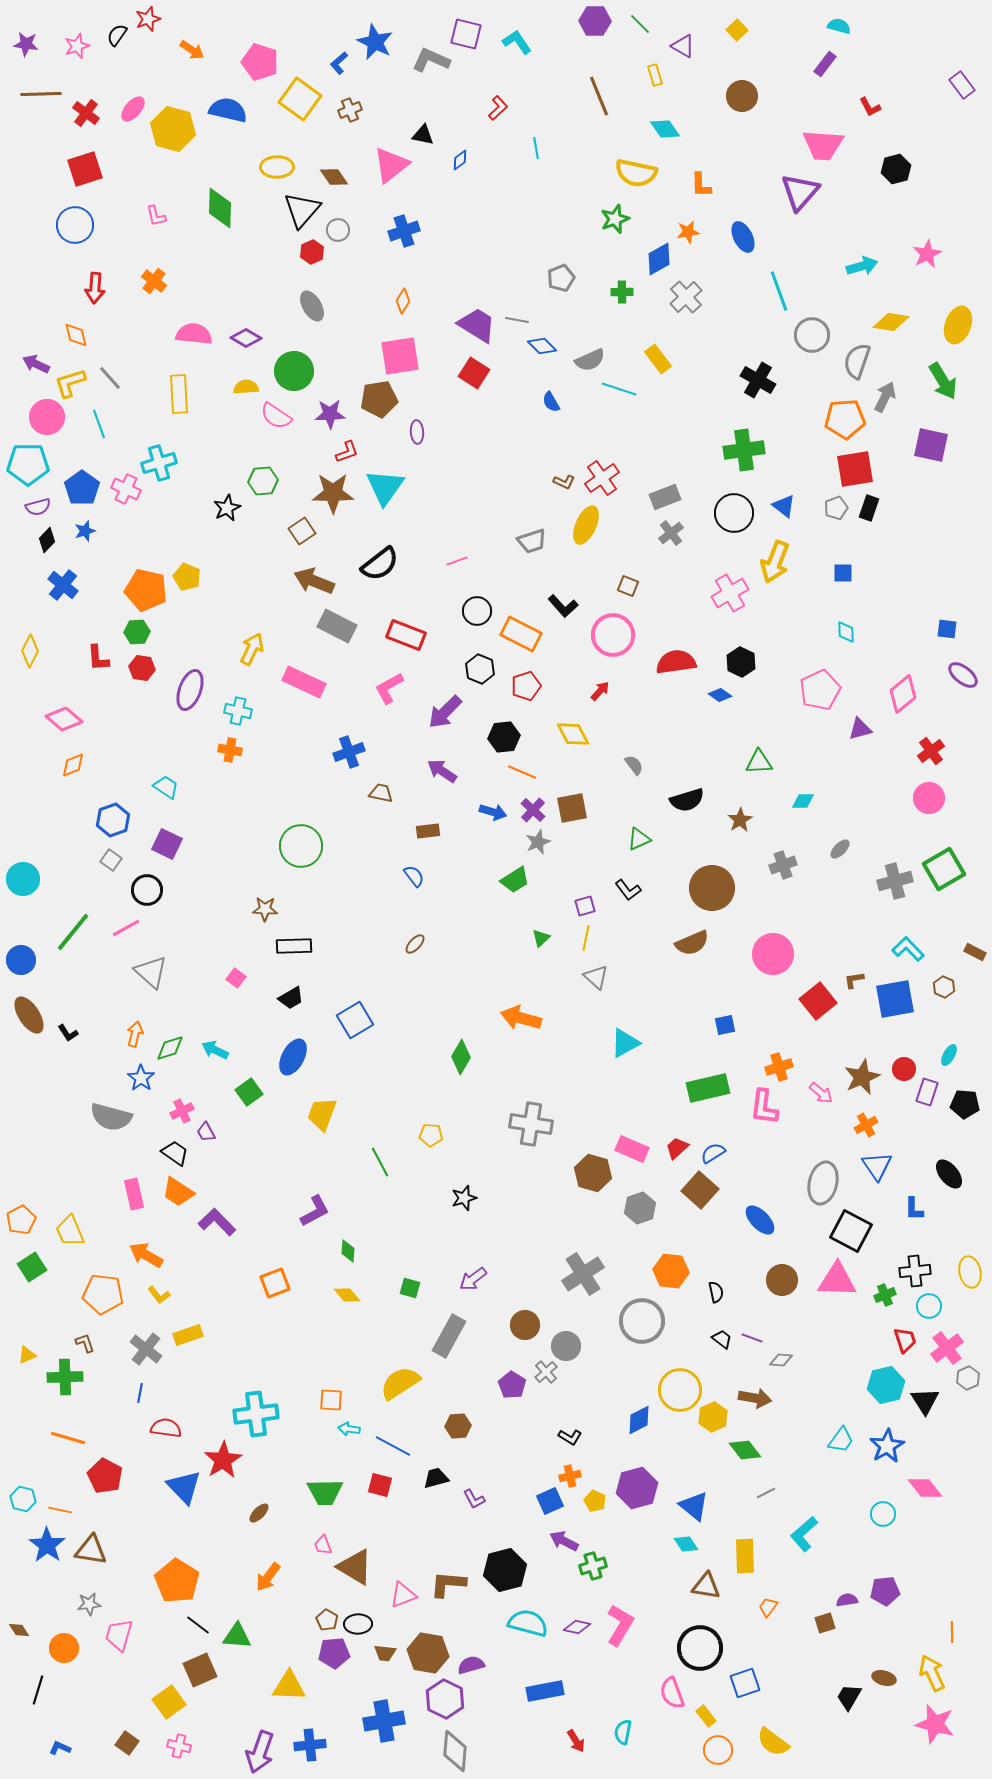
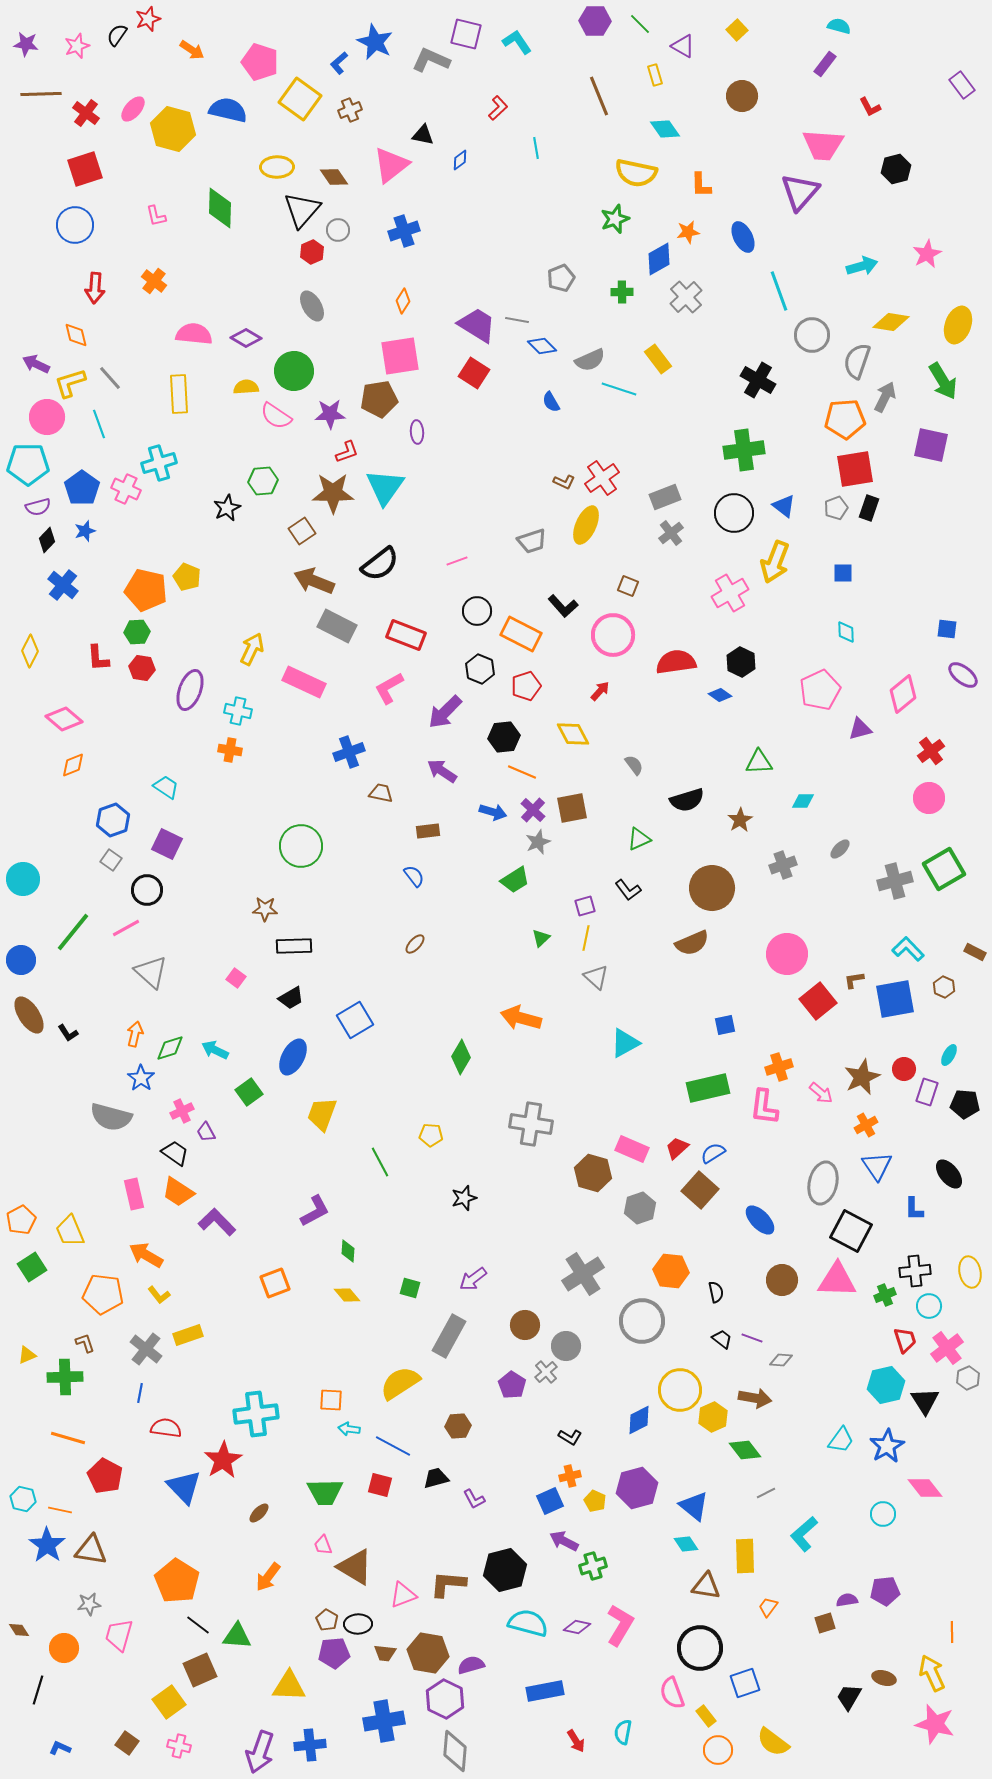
pink circle at (773, 954): moved 14 px right
